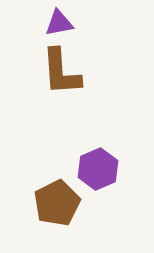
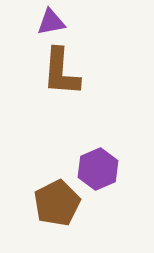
purple triangle: moved 8 px left, 1 px up
brown L-shape: rotated 8 degrees clockwise
